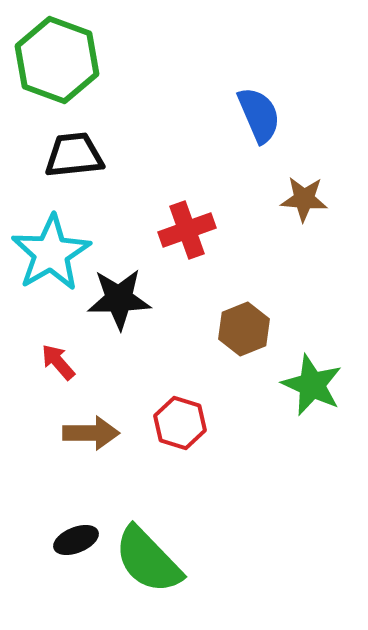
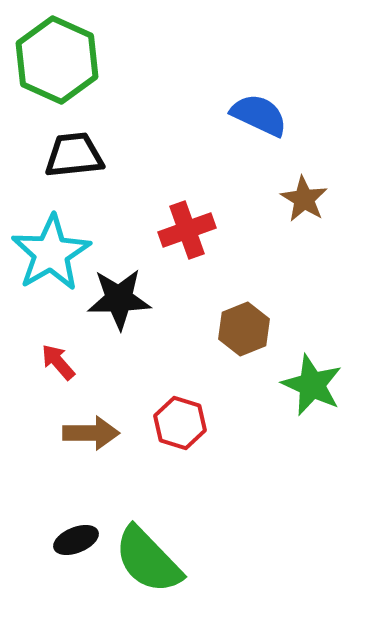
green hexagon: rotated 4 degrees clockwise
blue semicircle: rotated 42 degrees counterclockwise
brown star: rotated 27 degrees clockwise
